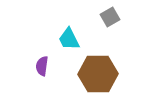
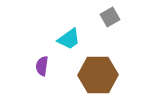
cyan trapezoid: rotated 100 degrees counterclockwise
brown hexagon: moved 1 px down
